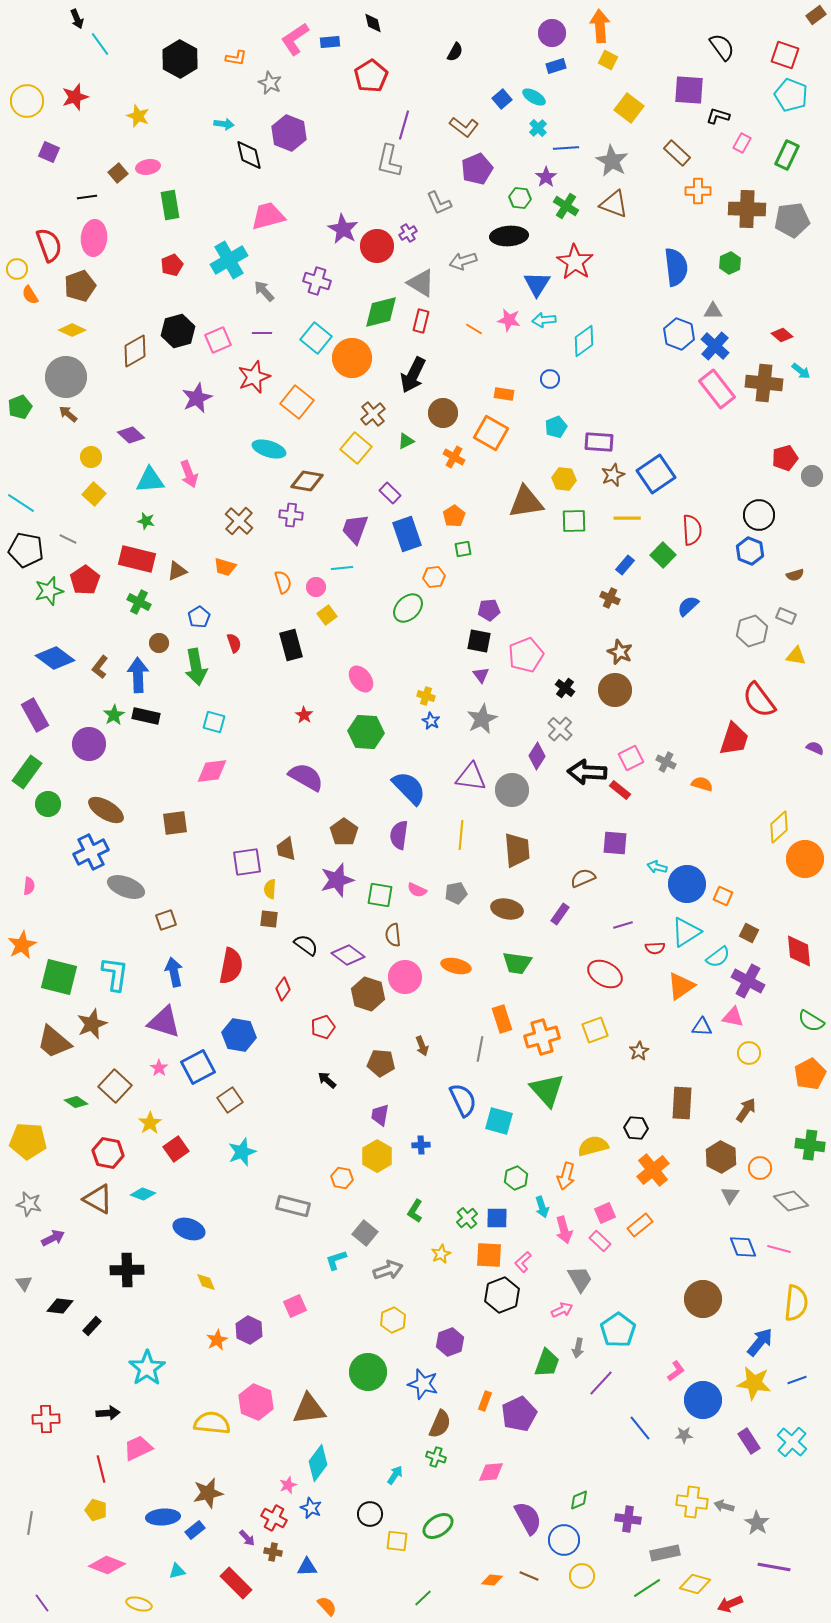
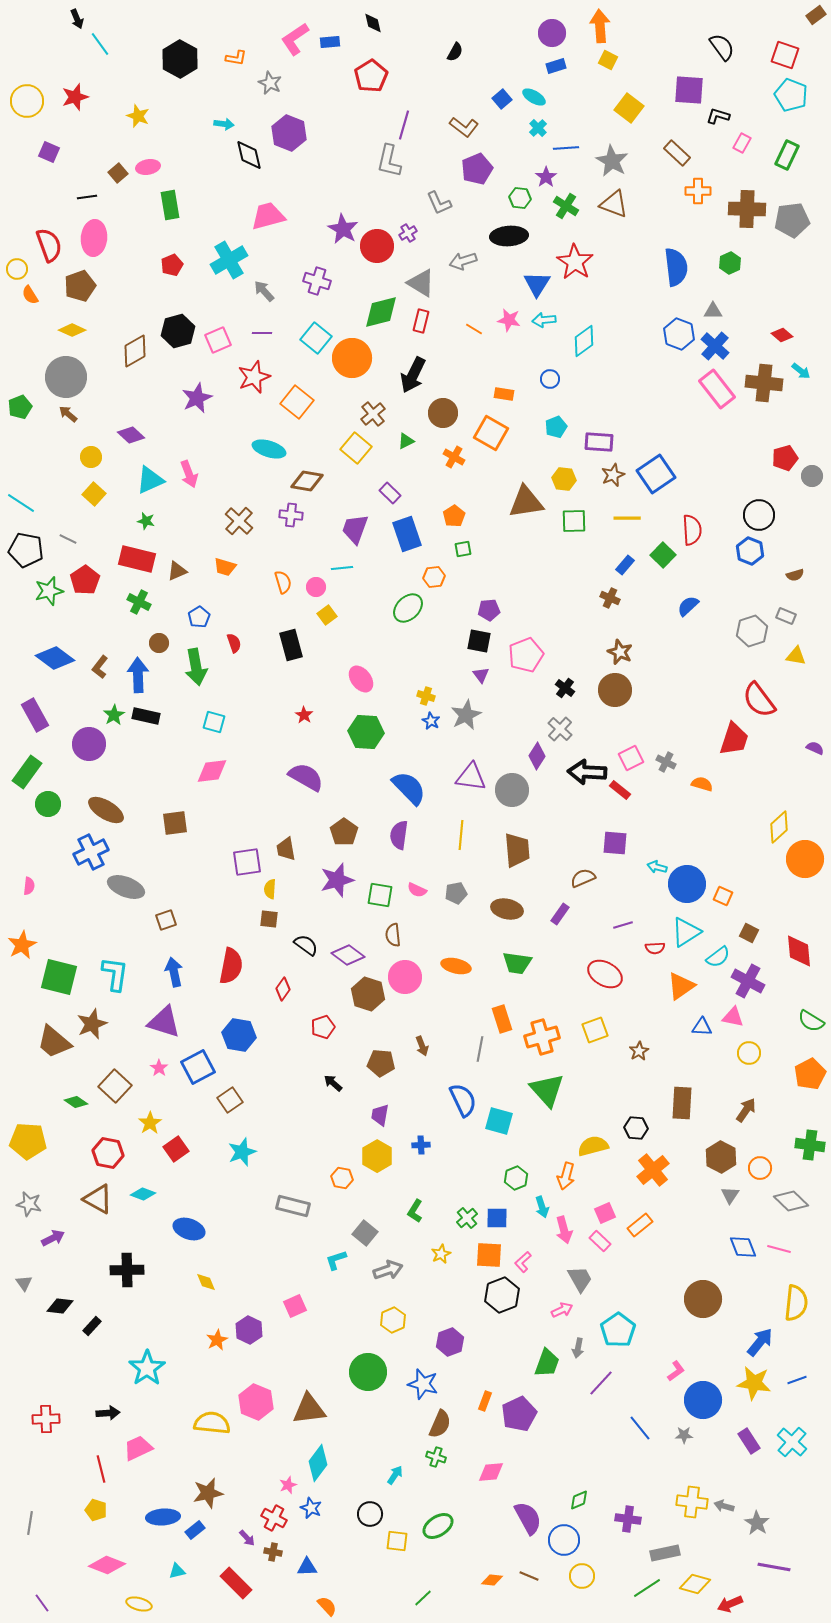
cyan triangle at (150, 480): rotated 20 degrees counterclockwise
gray star at (482, 719): moved 16 px left, 4 px up
black arrow at (327, 1080): moved 6 px right, 3 px down
